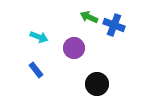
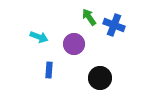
green arrow: rotated 30 degrees clockwise
purple circle: moved 4 px up
blue rectangle: moved 13 px right; rotated 42 degrees clockwise
black circle: moved 3 px right, 6 px up
